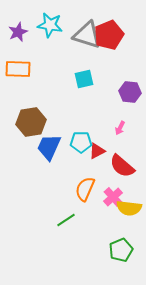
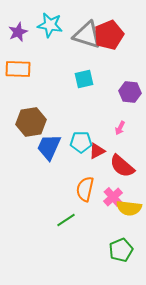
orange semicircle: rotated 10 degrees counterclockwise
